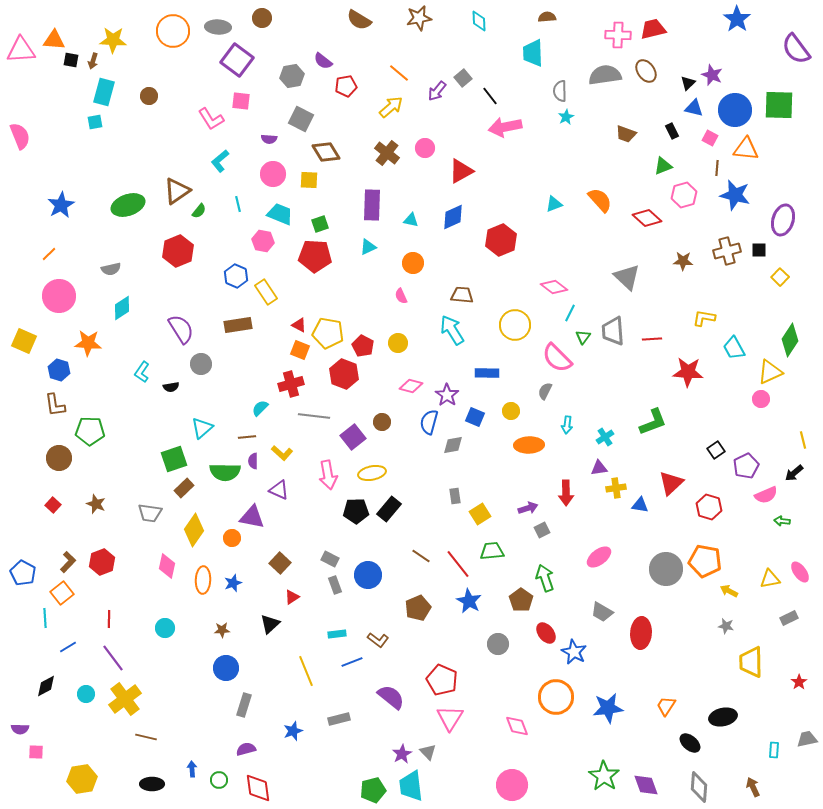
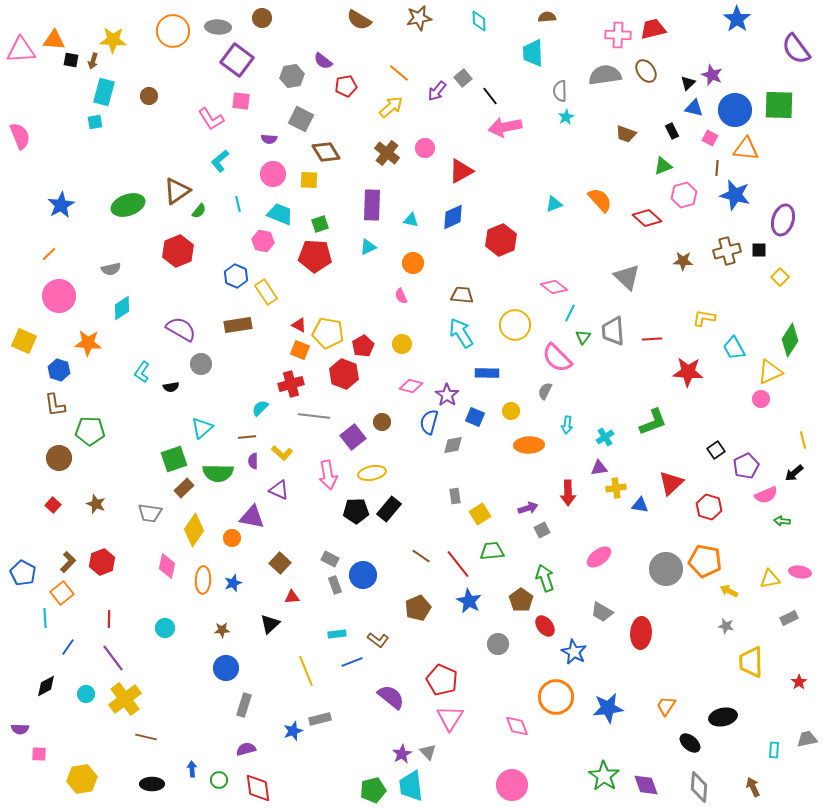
purple semicircle at (181, 329): rotated 28 degrees counterclockwise
cyan arrow at (452, 330): moved 9 px right, 3 px down
yellow circle at (398, 343): moved 4 px right, 1 px down
red pentagon at (363, 346): rotated 15 degrees clockwise
green semicircle at (225, 472): moved 7 px left, 1 px down
red arrow at (566, 493): moved 2 px right
pink ellipse at (800, 572): rotated 45 degrees counterclockwise
blue circle at (368, 575): moved 5 px left
red triangle at (292, 597): rotated 28 degrees clockwise
red ellipse at (546, 633): moved 1 px left, 7 px up
blue line at (68, 647): rotated 24 degrees counterclockwise
gray rectangle at (339, 719): moved 19 px left
pink square at (36, 752): moved 3 px right, 2 px down
